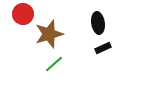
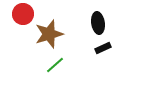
green line: moved 1 px right, 1 px down
